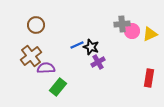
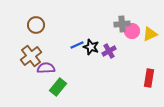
purple cross: moved 11 px right, 11 px up
